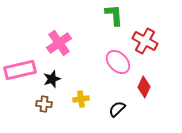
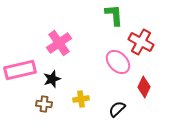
red cross: moved 4 px left, 1 px down
